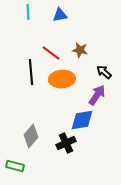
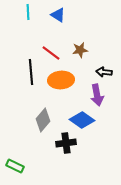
blue triangle: moved 2 px left; rotated 42 degrees clockwise
brown star: rotated 21 degrees counterclockwise
black arrow: rotated 35 degrees counterclockwise
orange ellipse: moved 1 px left, 1 px down
purple arrow: rotated 135 degrees clockwise
blue diamond: rotated 45 degrees clockwise
gray diamond: moved 12 px right, 16 px up
black cross: rotated 18 degrees clockwise
green rectangle: rotated 12 degrees clockwise
